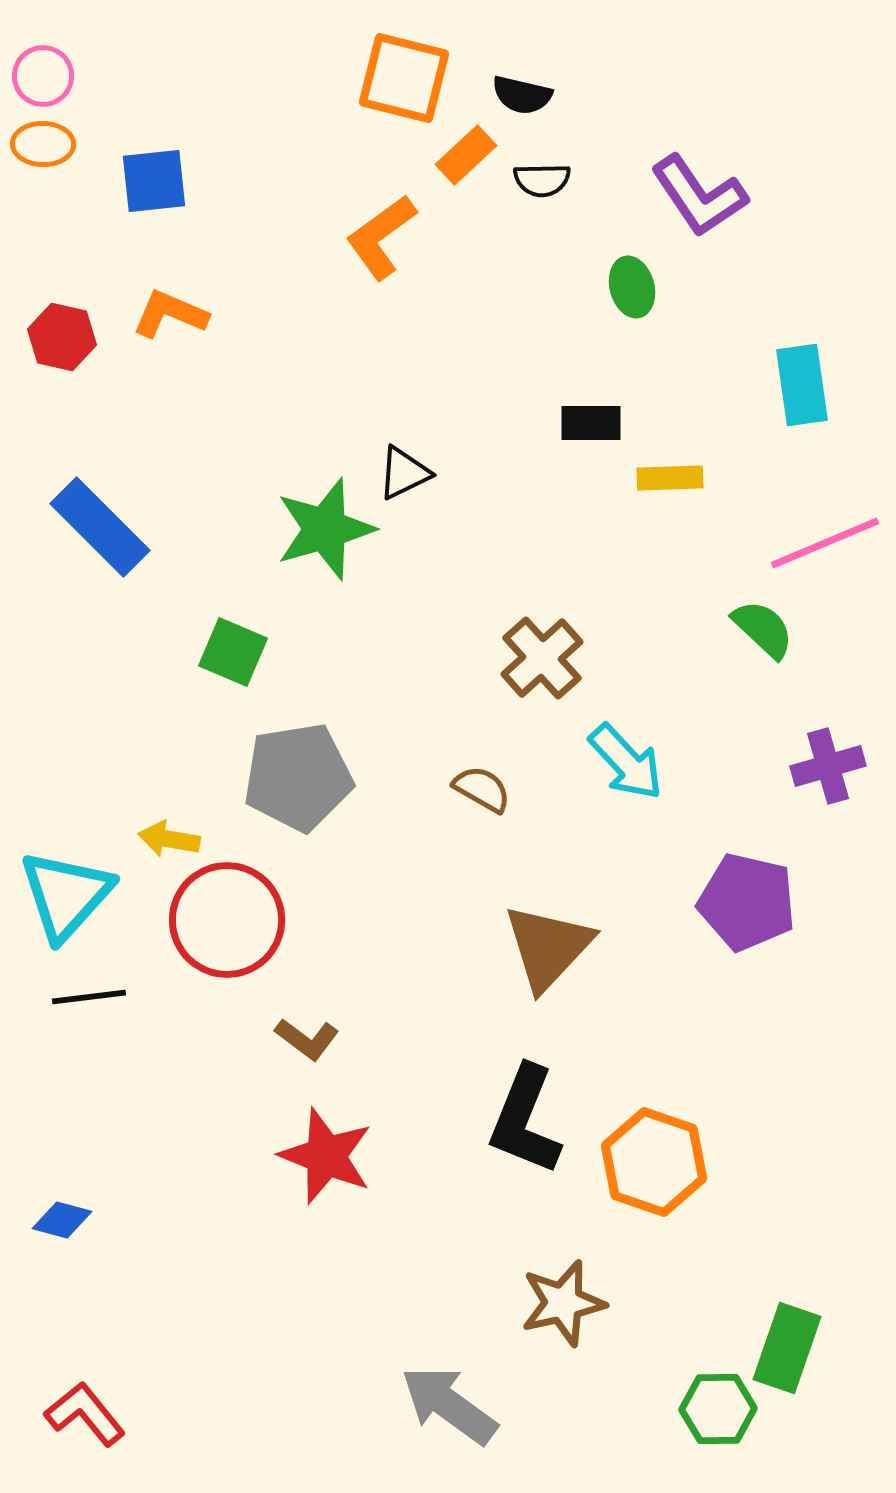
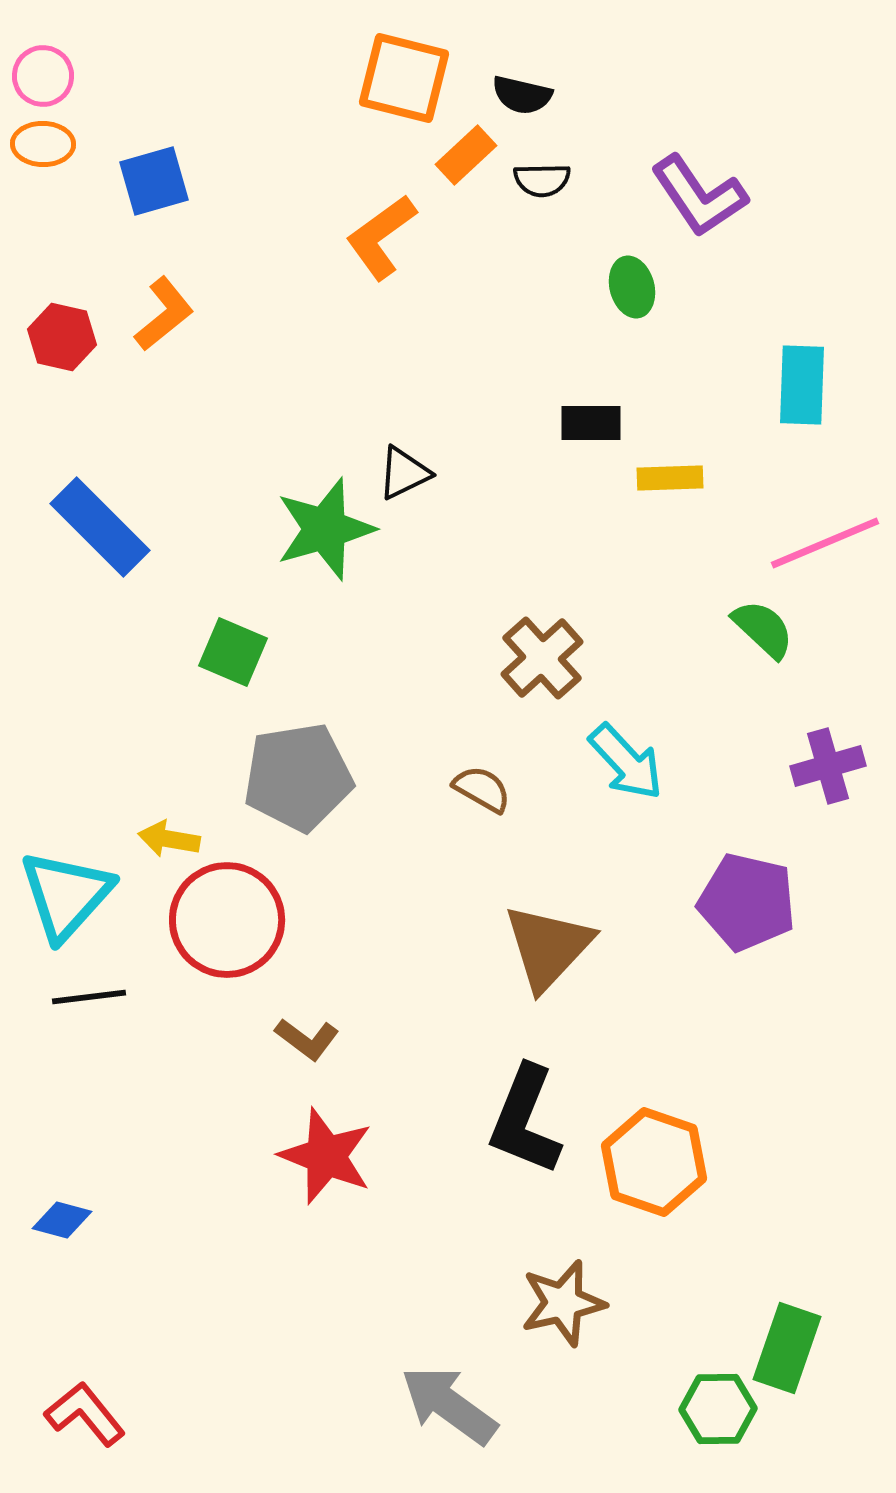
blue square at (154, 181): rotated 10 degrees counterclockwise
orange L-shape at (170, 314): moved 6 px left; rotated 118 degrees clockwise
cyan rectangle at (802, 385): rotated 10 degrees clockwise
